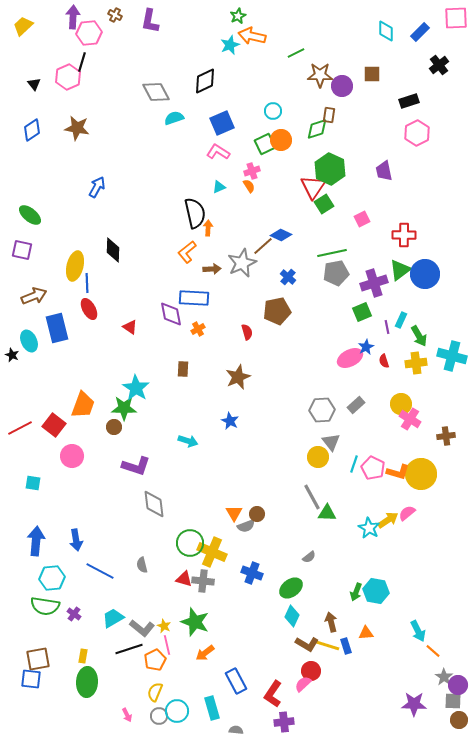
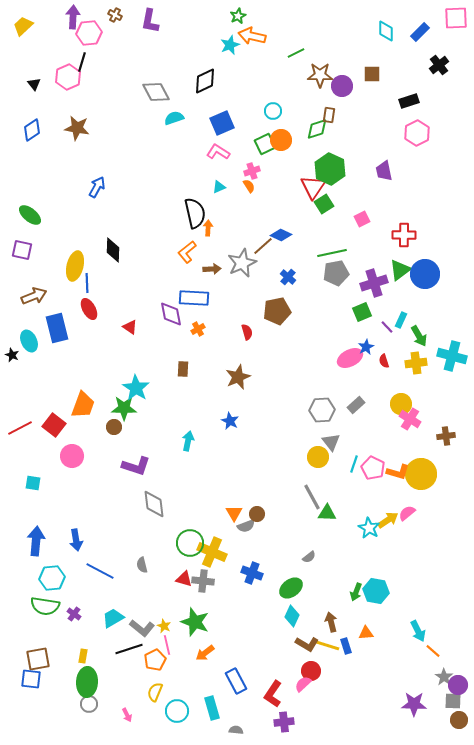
purple line at (387, 327): rotated 32 degrees counterclockwise
cyan arrow at (188, 441): rotated 96 degrees counterclockwise
gray circle at (159, 716): moved 70 px left, 12 px up
